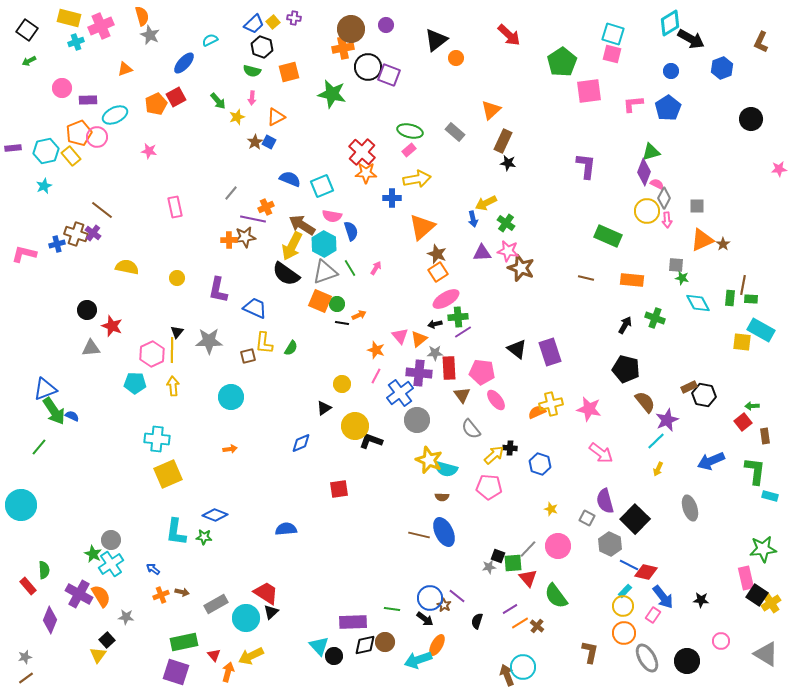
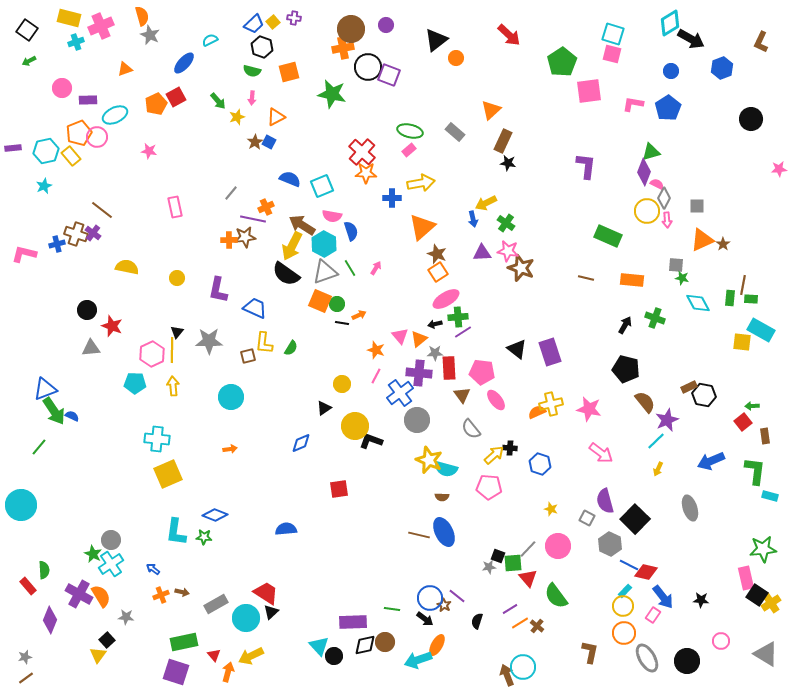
pink L-shape at (633, 104): rotated 15 degrees clockwise
yellow arrow at (417, 179): moved 4 px right, 4 px down
